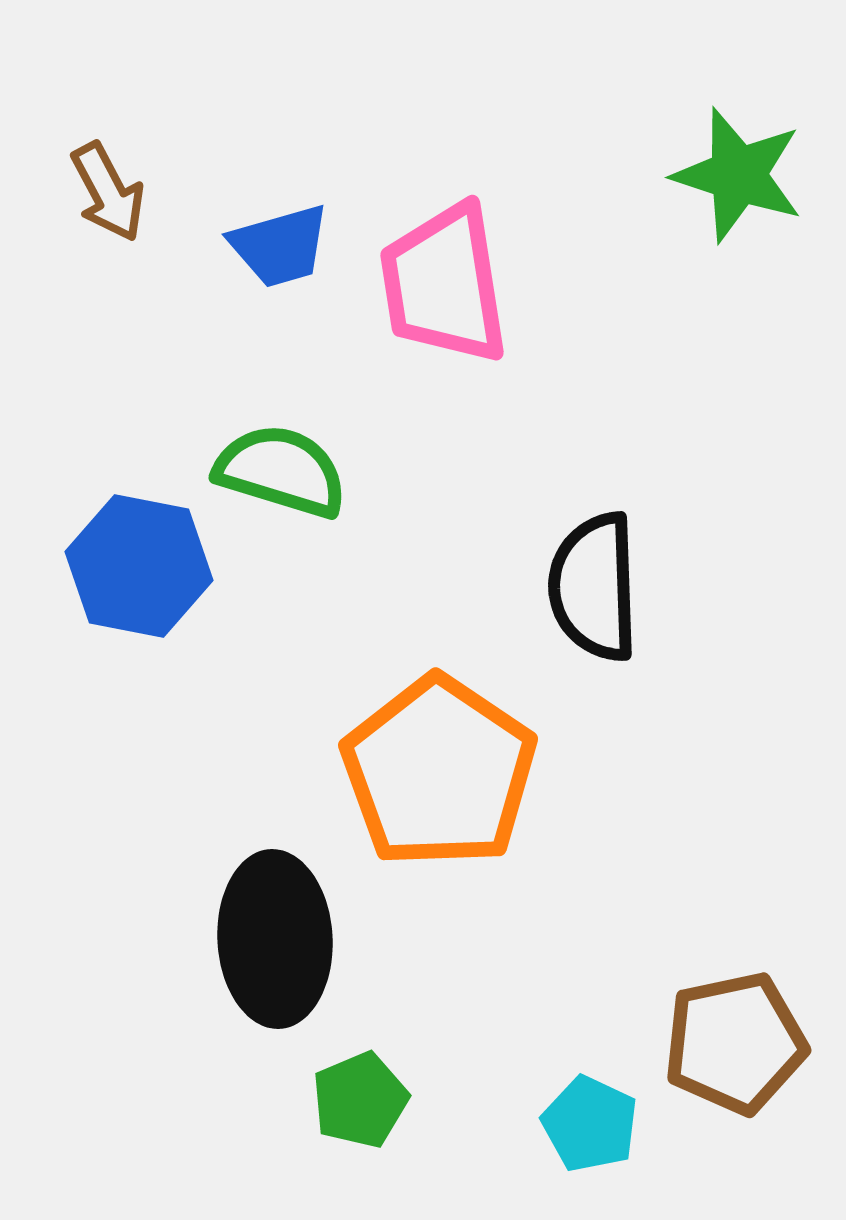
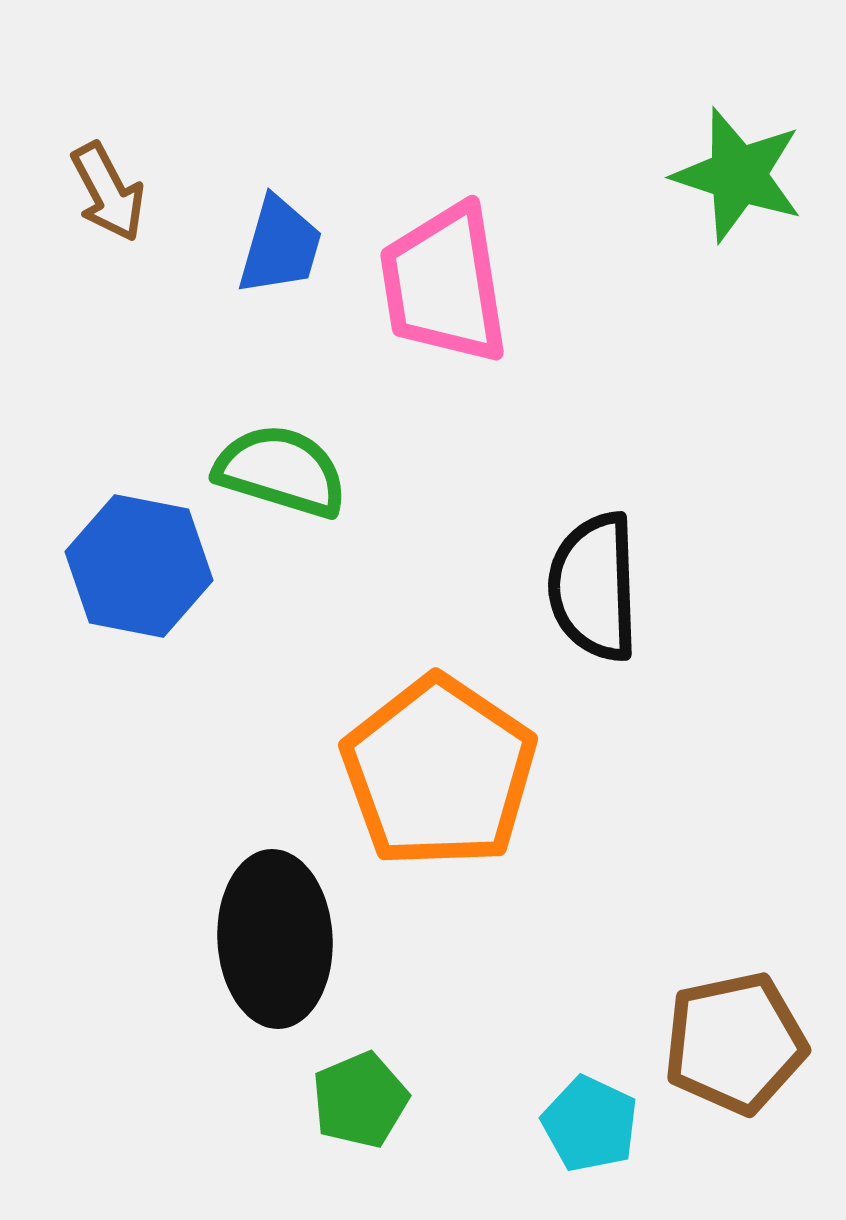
blue trapezoid: rotated 58 degrees counterclockwise
